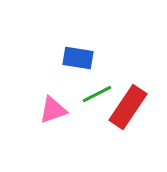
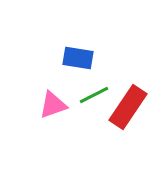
green line: moved 3 px left, 1 px down
pink triangle: moved 5 px up
